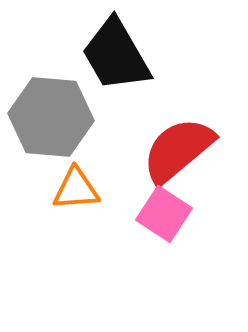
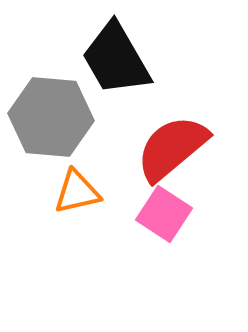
black trapezoid: moved 4 px down
red semicircle: moved 6 px left, 2 px up
orange triangle: moved 1 px right, 3 px down; rotated 9 degrees counterclockwise
